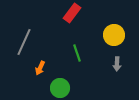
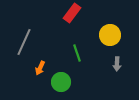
yellow circle: moved 4 px left
green circle: moved 1 px right, 6 px up
